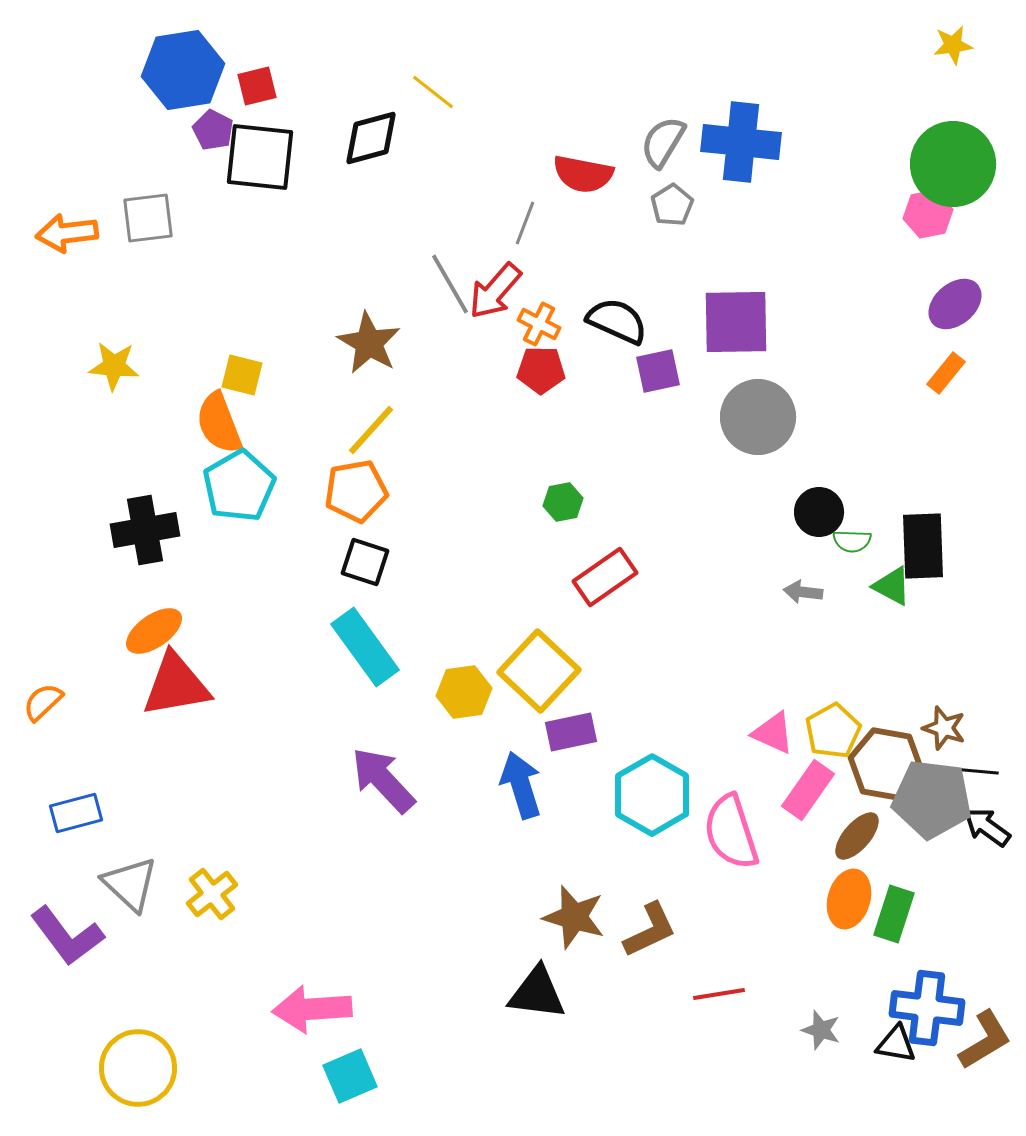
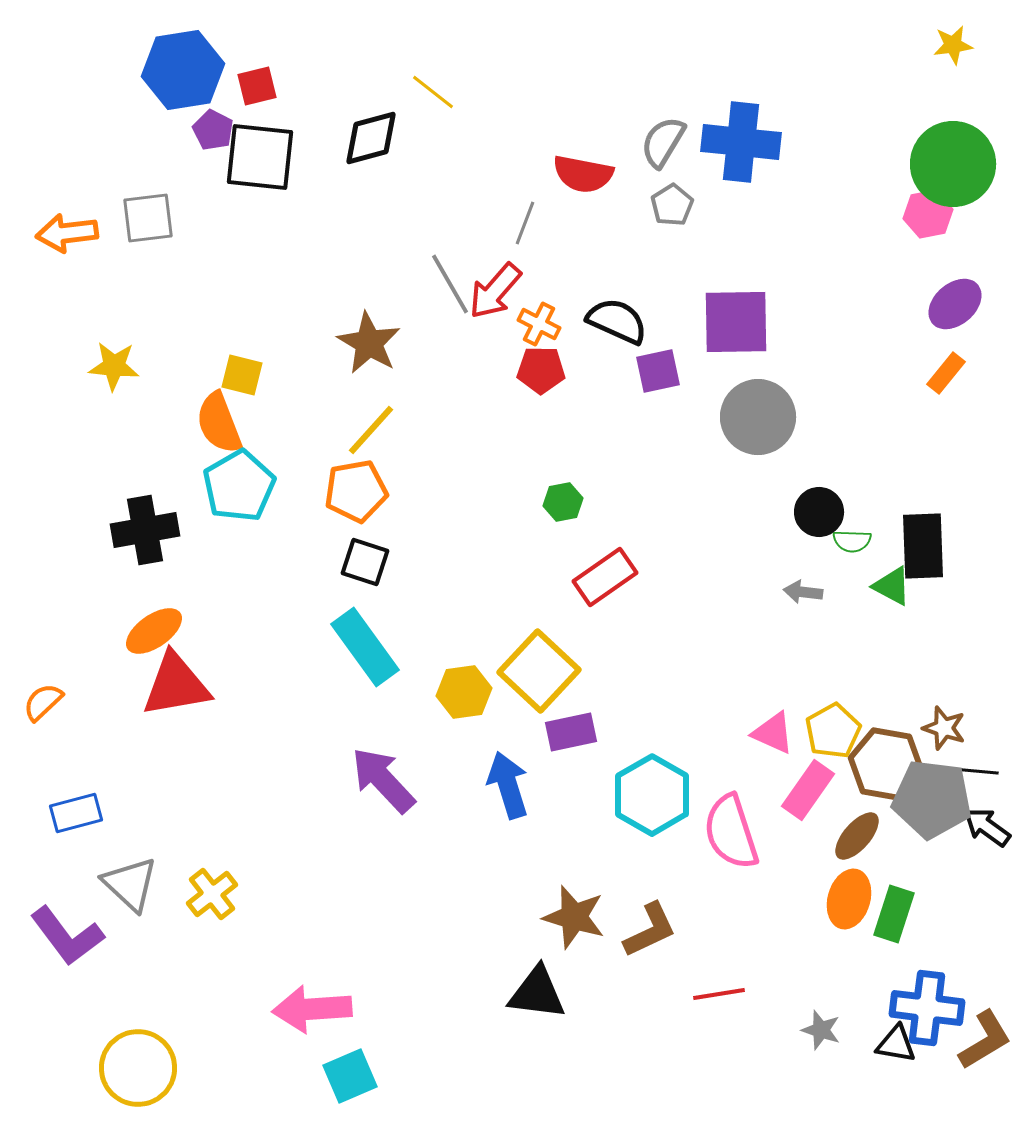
blue arrow at (521, 785): moved 13 px left
